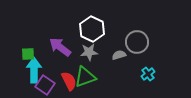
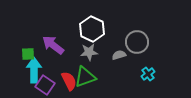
purple arrow: moved 7 px left, 2 px up
